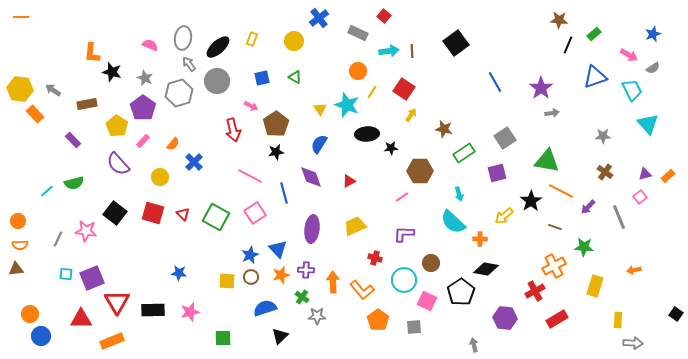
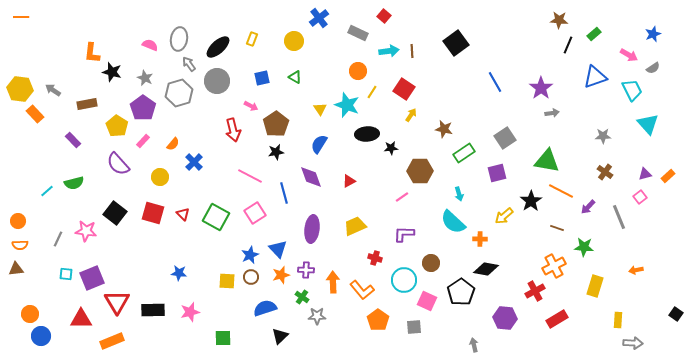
gray ellipse at (183, 38): moved 4 px left, 1 px down
brown line at (555, 227): moved 2 px right, 1 px down
orange arrow at (634, 270): moved 2 px right
